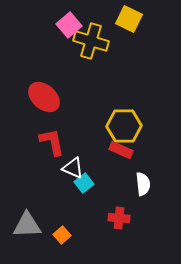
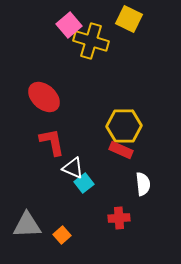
red cross: rotated 10 degrees counterclockwise
